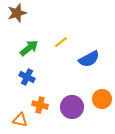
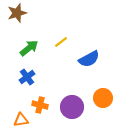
blue cross: rotated 28 degrees clockwise
orange circle: moved 1 px right, 1 px up
orange triangle: moved 1 px right; rotated 21 degrees counterclockwise
